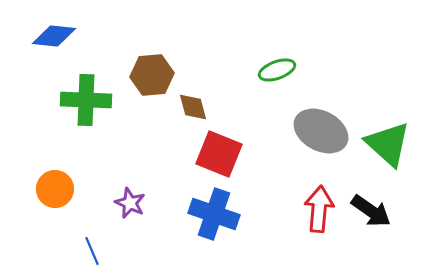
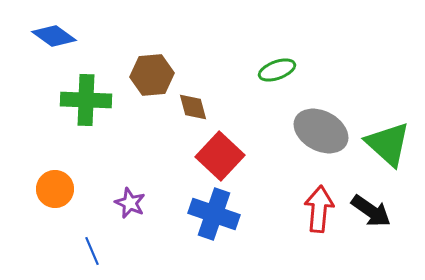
blue diamond: rotated 30 degrees clockwise
red square: moved 1 px right, 2 px down; rotated 21 degrees clockwise
